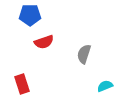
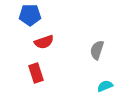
gray semicircle: moved 13 px right, 4 px up
red rectangle: moved 14 px right, 11 px up
